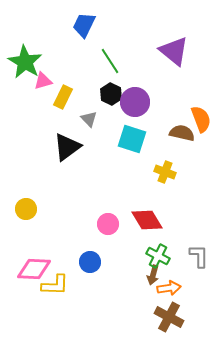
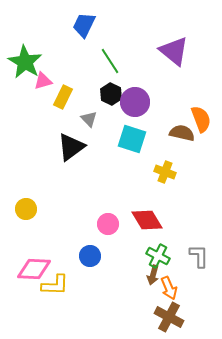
black triangle: moved 4 px right
blue circle: moved 6 px up
orange arrow: rotated 75 degrees clockwise
